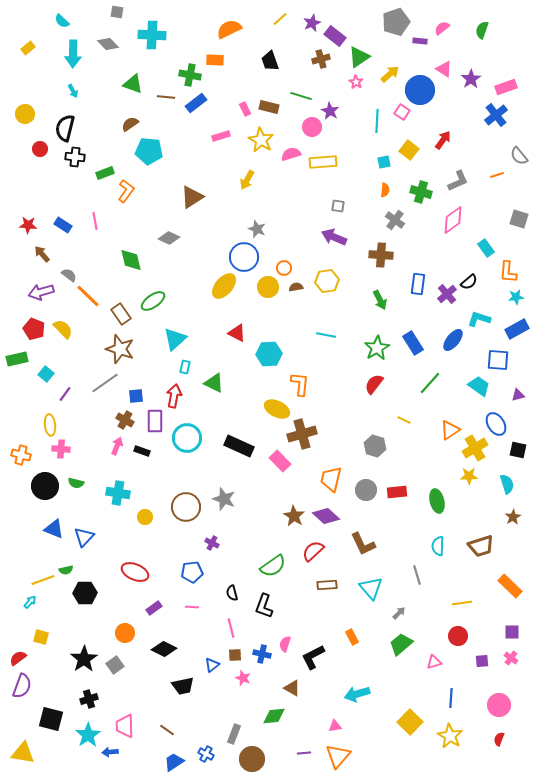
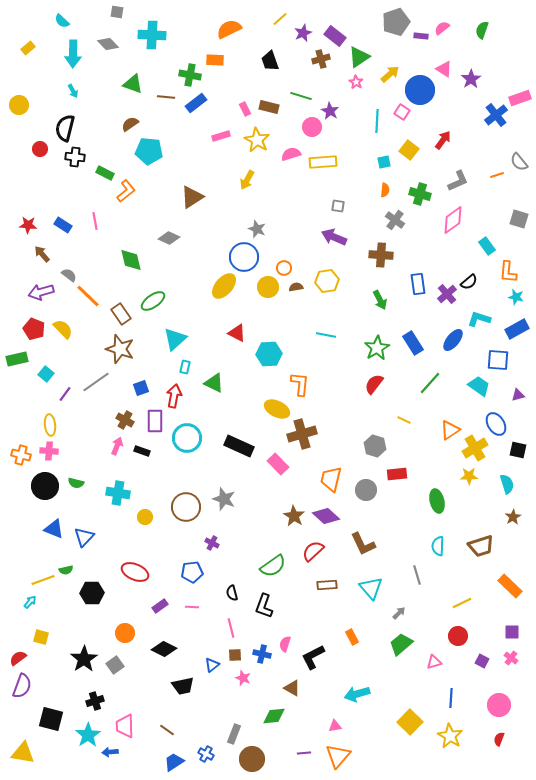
purple star at (312, 23): moved 9 px left, 10 px down
purple rectangle at (420, 41): moved 1 px right, 5 px up
pink rectangle at (506, 87): moved 14 px right, 11 px down
yellow circle at (25, 114): moved 6 px left, 9 px up
yellow star at (261, 140): moved 4 px left
gray semicircle at (519, 156): moved 6 px down
green rectangle at (105, 173): rotated 48 degrees clockwise
orange L-shape at (126, 191): rotated 15 degrees clockwise
green cross at (421, 192): moved 1 px left, 2 px down
cyan rectangle at (486, 248): moved 1 px right, 2 px up
blue rectangle at (418, 284): rotated 15 degrees counterclockwise
cyan star at (516, 297): rotated 21 degrees clockwise
gray line at (105, 383): moved 9 px left, 1 px up
blue square at (136, 396): moved 5 px right, 8 px up; rotated 14 degrees counterclockwise
pink cross at (61, 449): moved 12 px left, 2 px down
pink rectangle at (280, 461): moved 2 px left, 3 px down
red rectangle at (397, 492): moved 18 px up
black hexagon at (85, 593): moved 7 px right
yellow line at (462, 603): rotated 18 degrees counterclockwise
purple rectangle at (154, 608): moved 6 px right, 2 px up
purple square at (482, 661): rotated 32 degrees clockwise
black cross at (89, 699): moved 6 px right, 2 px down
